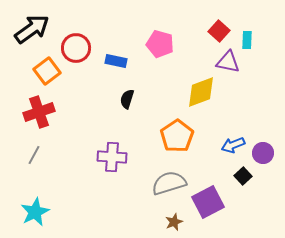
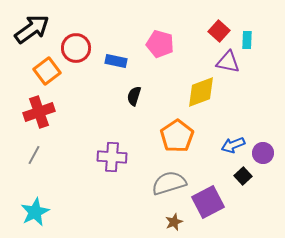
black semicircle: moved 7 px right, 3 px up
